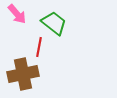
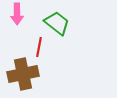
pink arrow: rotated 40 degrees clockwise
green trapezoid: moved 3 px right
